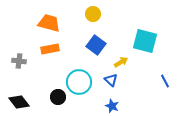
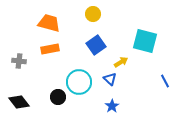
blue square: rotated 18 degrees clockwise
blue triangle: moved 1 px left, 1 px up
blue star: rotated 16 degrees clockwise
